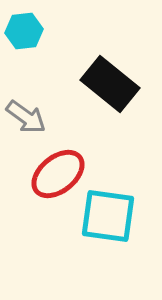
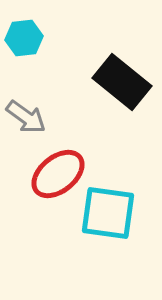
cyan hexagon: moved 7 px down
black rectangle: moved 12 px right, 2 px up
cyan square: moved 3 px up
